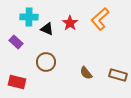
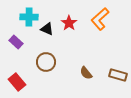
red star: moved 1 px left
red rectangle: rotated 36 degrees clockwise
